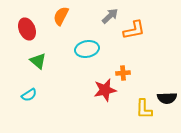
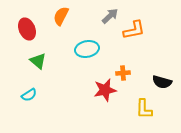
black semicircle: moved 5 px left, 16 px up; rotated 18 degrees clockwise
